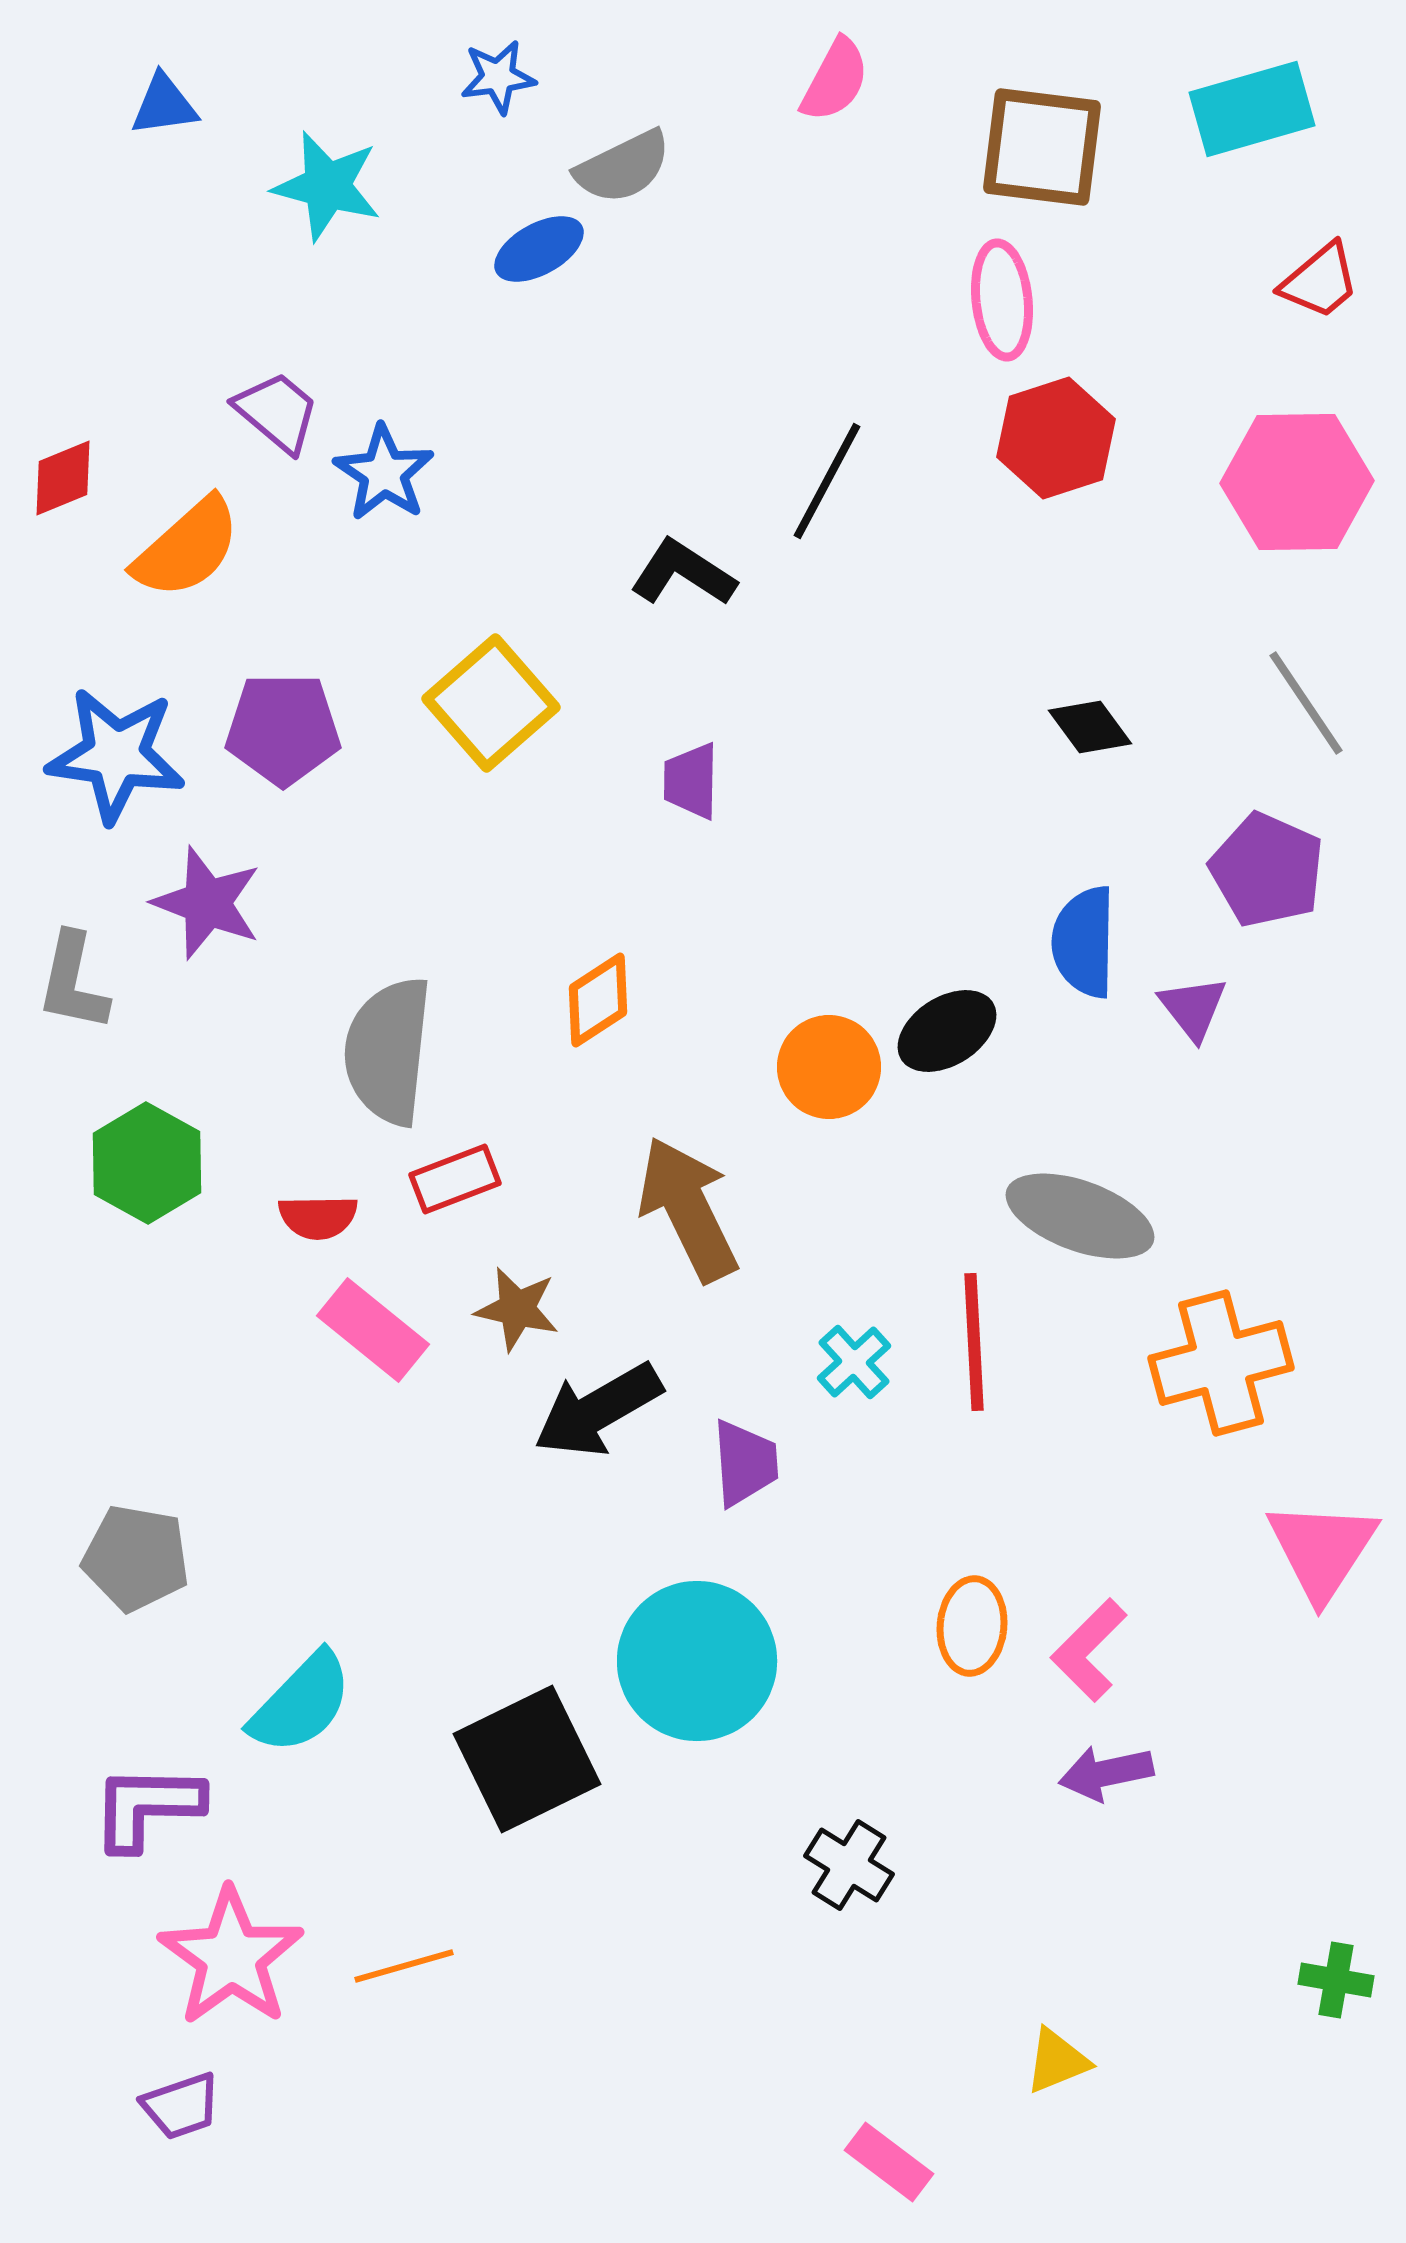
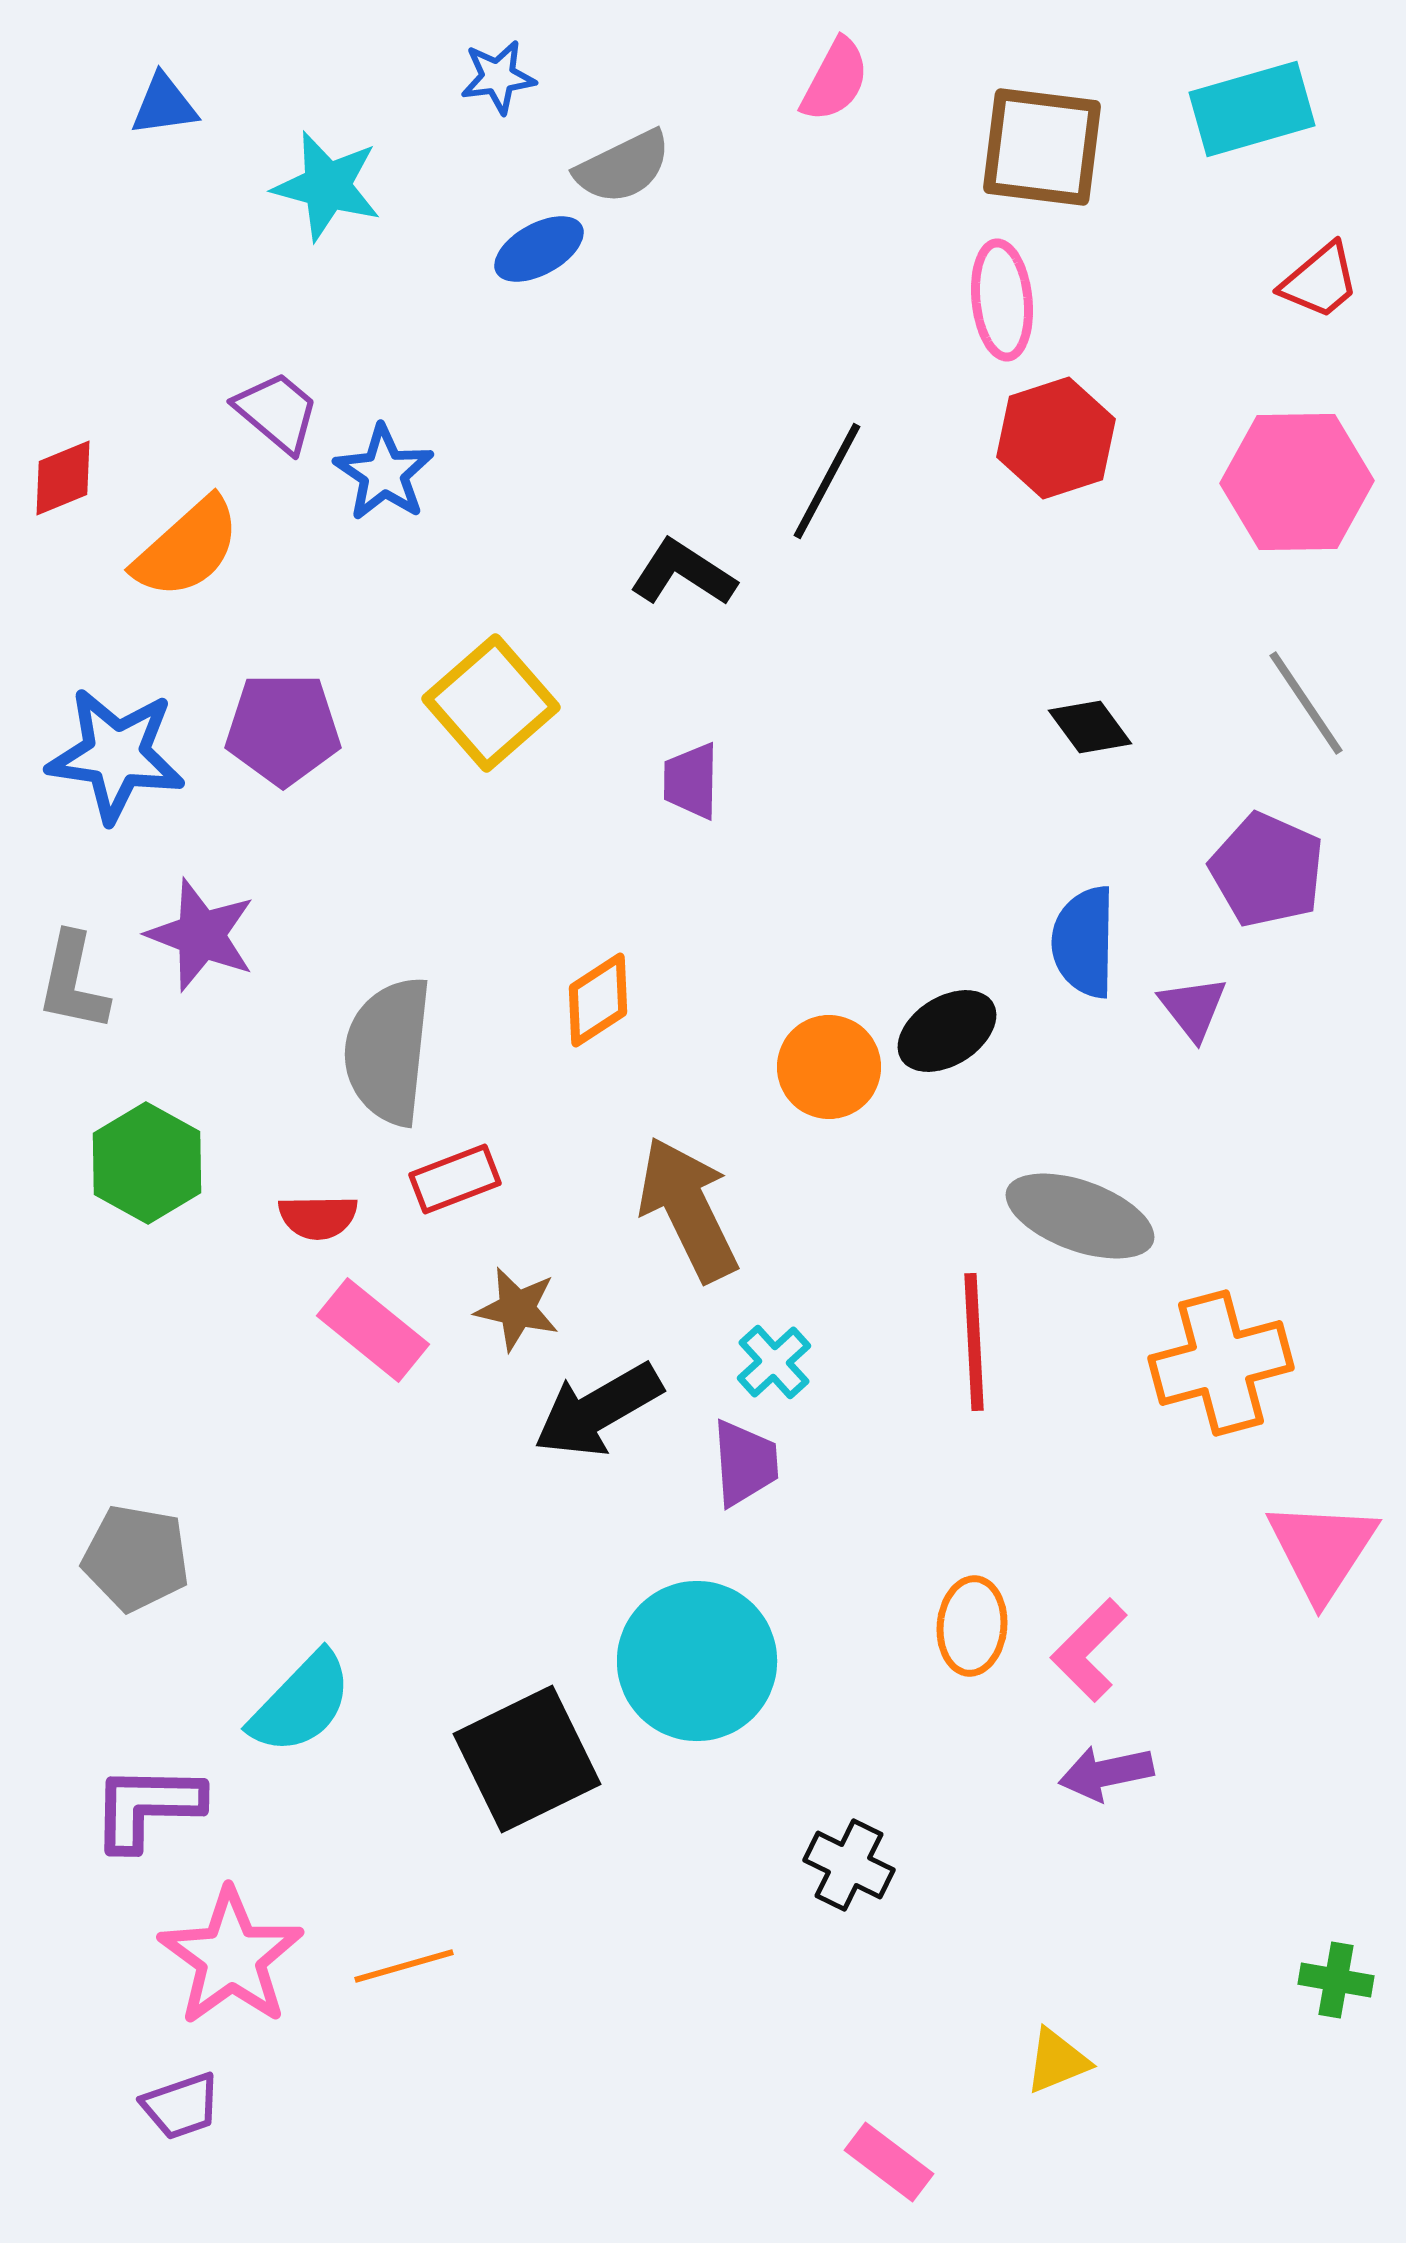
purple star at (207, 903): moved 6 px left, 32 px down
cyan cross at (854, 1362): moved 80 px left
black cross at (849, 1865): rotated 6 degrees counterclockwise
